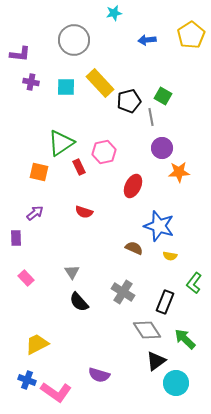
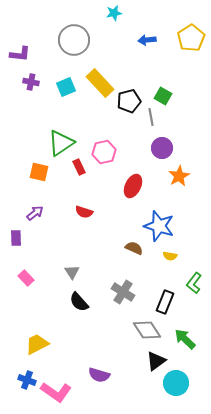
yellow pentagon: moved 3 px down
cyan square: rotated 24 degrees counterclockwise
orange star: moved 4 px down; rotated 25 degrees counterclockwise
